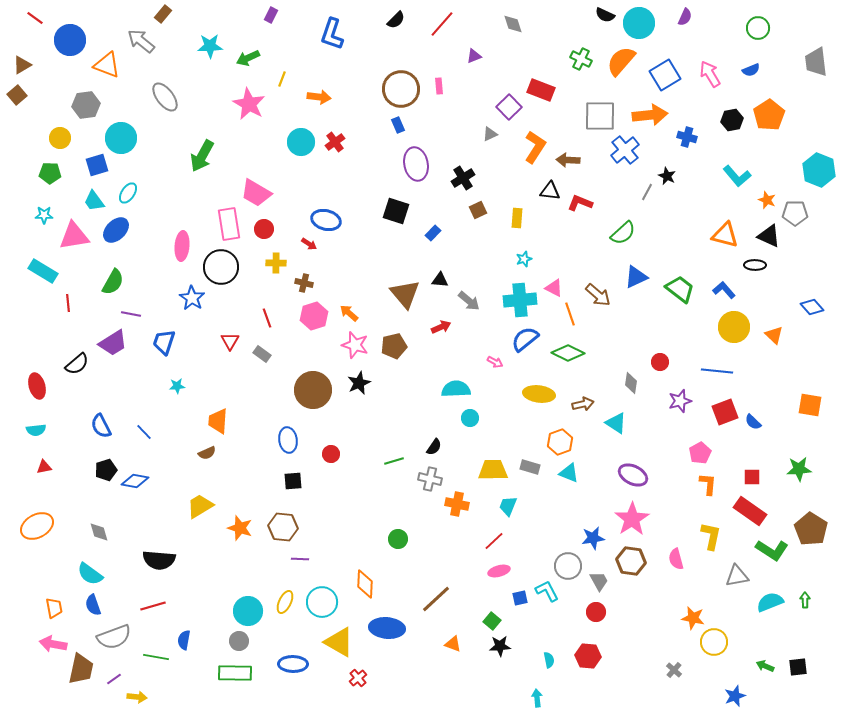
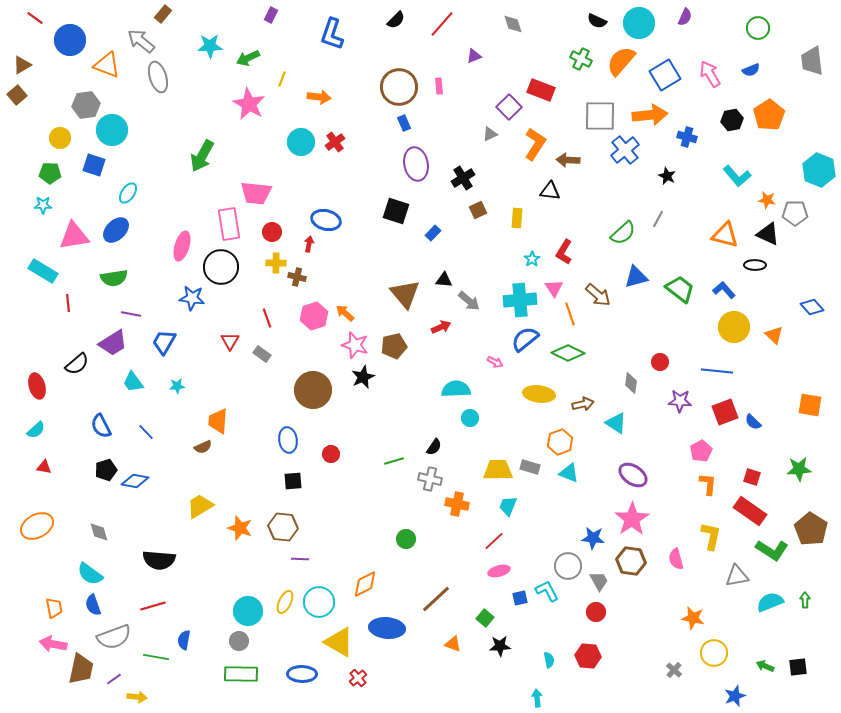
black semicircle at (605, 15): moved 8 px left, 6 px down
gray trapezoid at (816, 62): moved 4 px left, 1 px up
brown circle at (401, 89): moved 2 px left, 2 px up
gray ellipse at (165, 97): moved 7 px left, 20 px up; rotated 20 degrees clockwise
blue rectangle at (398, 125): moved 6 px right, 2 px up
cyan circle at (121, 138): moved 9 px left, 8 px up
orange L-shape at (535, 147): moved 3 px up
blue square at (97, 165): moved 3 px left; rotated 35 degrees clockwise
gray line at (647, 192): moved 11 px right, 27 px down
pink trapezoid at (256, 193): rotated 24 degrees counterclockwise
orange star at (767, 200): rotated 12 degrees counterclockwise
cyan trapezoid at (94, 201): moved 39 px right, 181 px down
red L-shape at (580, 203): moved 16 px left, 49 px down; rotated 80 degrees counterclockwise
cyan star at (44, 215): moved 1 px left, 10 px up
red circle at (264, 229): moved 8 px right, 3 px down
black triangle at (769, 236): moved 1 px left, 2 px up
red arrow at (309, 244): rotated 112 degrees counterclockwise
pink ellipse at (182, 246): rotated 12 degrees clockwise
cyan star at (524, 259): moved 8 px right; rotated 14 degrees counterclockwise
blue triangle at (636, 277): rotated 10 degrees clockwise
black triangle at (440, 280): moved 4 px right
green semicircle at (113, 282): moved 1 px right, 4 px up; rotated 52 degrees clockwise
brown cross at (304, 283): moved 7 px left, 6 px up
pink triangle at (554, 288): rotated 30 degrees clockwise
blue star at (192, 298): rotated 25 degrees counterclockwise
orange arrow at (349, 313): moved 4 px left
blue trapezoid at (164, 342): rotated 12 degrees clockwise
black star at (359, 383): moved 4 px right, 6 px up
purple star at (680, 401): rotated 20 degrees clockwise
cyan semicircle at (36, 430): rotated 36 degrees counterclockwise
blue line at (144, 432): moved 2 px right
brown semicircle at (207, 453): moved 4 px left, 6 px up
pink pentagon at (700, 453): moved 1 px right, 2 px up
red triangle at (44, 467): rotated 21 degrees clockwise
yellow trapezoid at (493, 470): moved 5 px right
purple ellipse at (633, 475): rotated 8 degrees clockwise
red square at (752, 477): rotated 18 degrees clockwise
blue star at (593, 538): rotated 15 degrees clockwise
green circle at (398, 539): moved 8 px right
orange diamond at (365, 584): rotated 60 degrees clockwise
cyan circle at (322, 602): moved 3 px left
green square at (492, 621): moved 7 px left, 3 px up
yellow circle at (714, 642): moved 11 px down
blue ellipse at (293, 664): moved 9 px right, 10 px down
green rectangle at (235, 673): moved 6 px right, 1 px down
